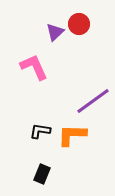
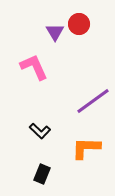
purple triangle: rotated 18 degrees counterclockwise
black L-shape: rotated 145 degrees counterclockwise
orange L-shape: moved 14 px right, 13 px down
